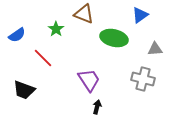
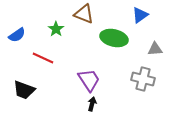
red line: rotated 20 degrees counterclockwise
black arrow: moved 5 px left, 3 px up
